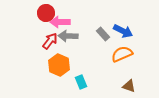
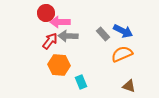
orange hexagon: rotated 20 degrees counterclockwise
